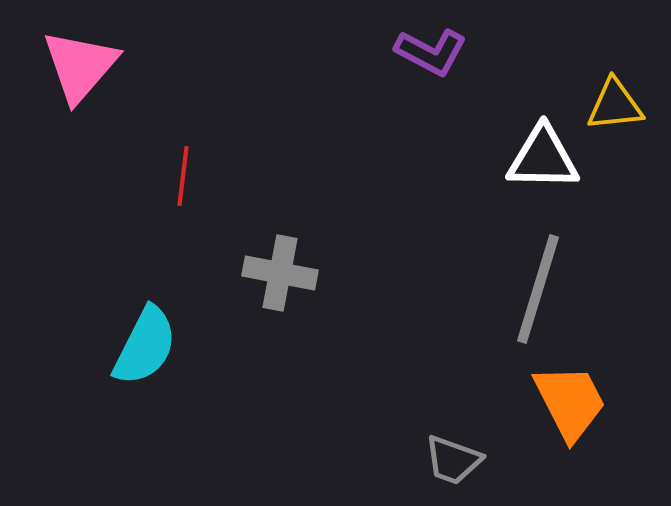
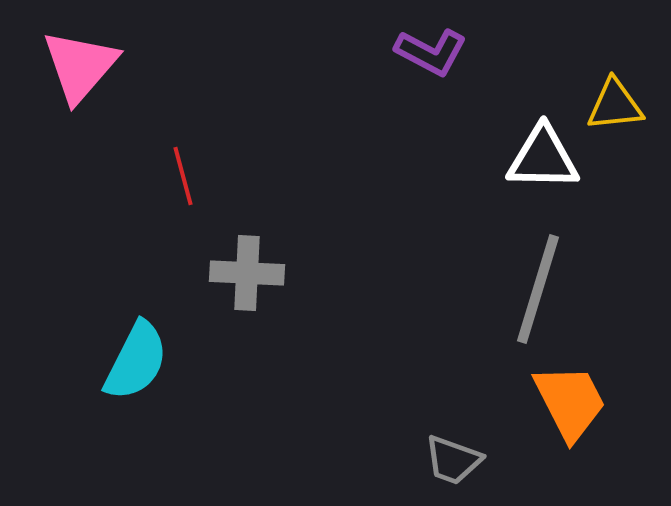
red line: rotated 22 degrees counterclockwise
gray cross: moved 33 px left; rotated 8 degrees counterclockwise
cyan semicircle: moved 9 px left, 15 px down
